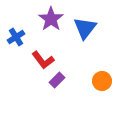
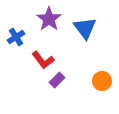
purple star: moved 2 px left
blue triangle: rotated 15 degrees counterclockwise
